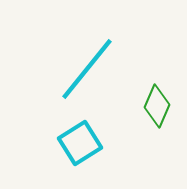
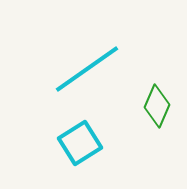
cyan line: rotated 16 degrees clockwise
